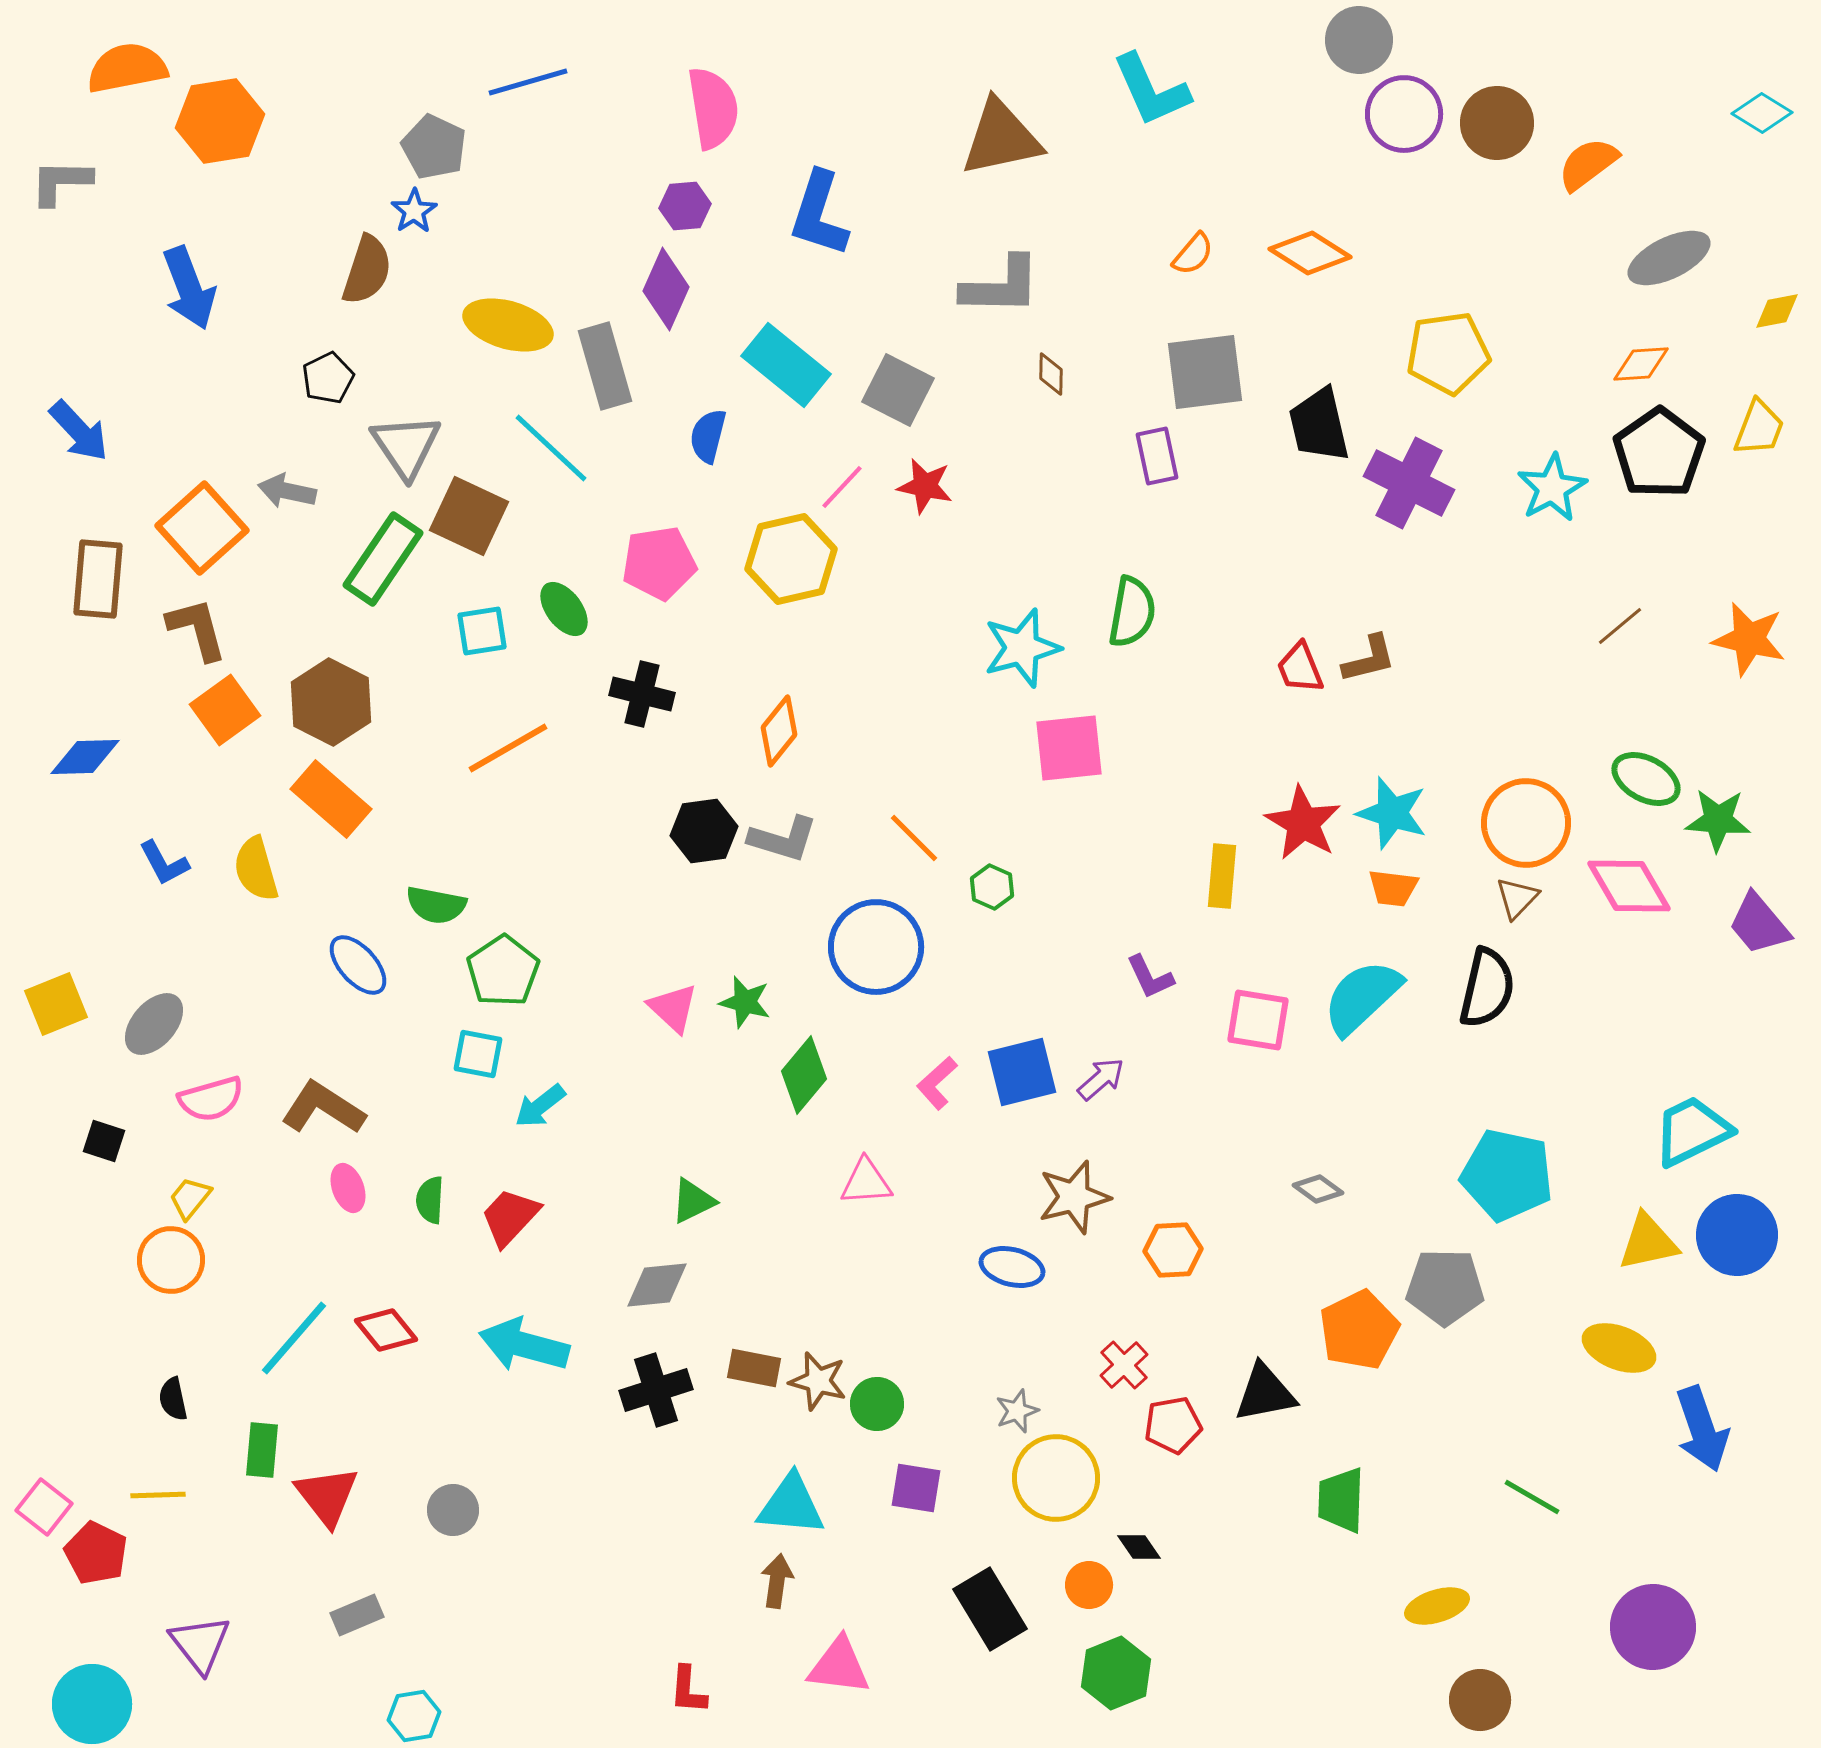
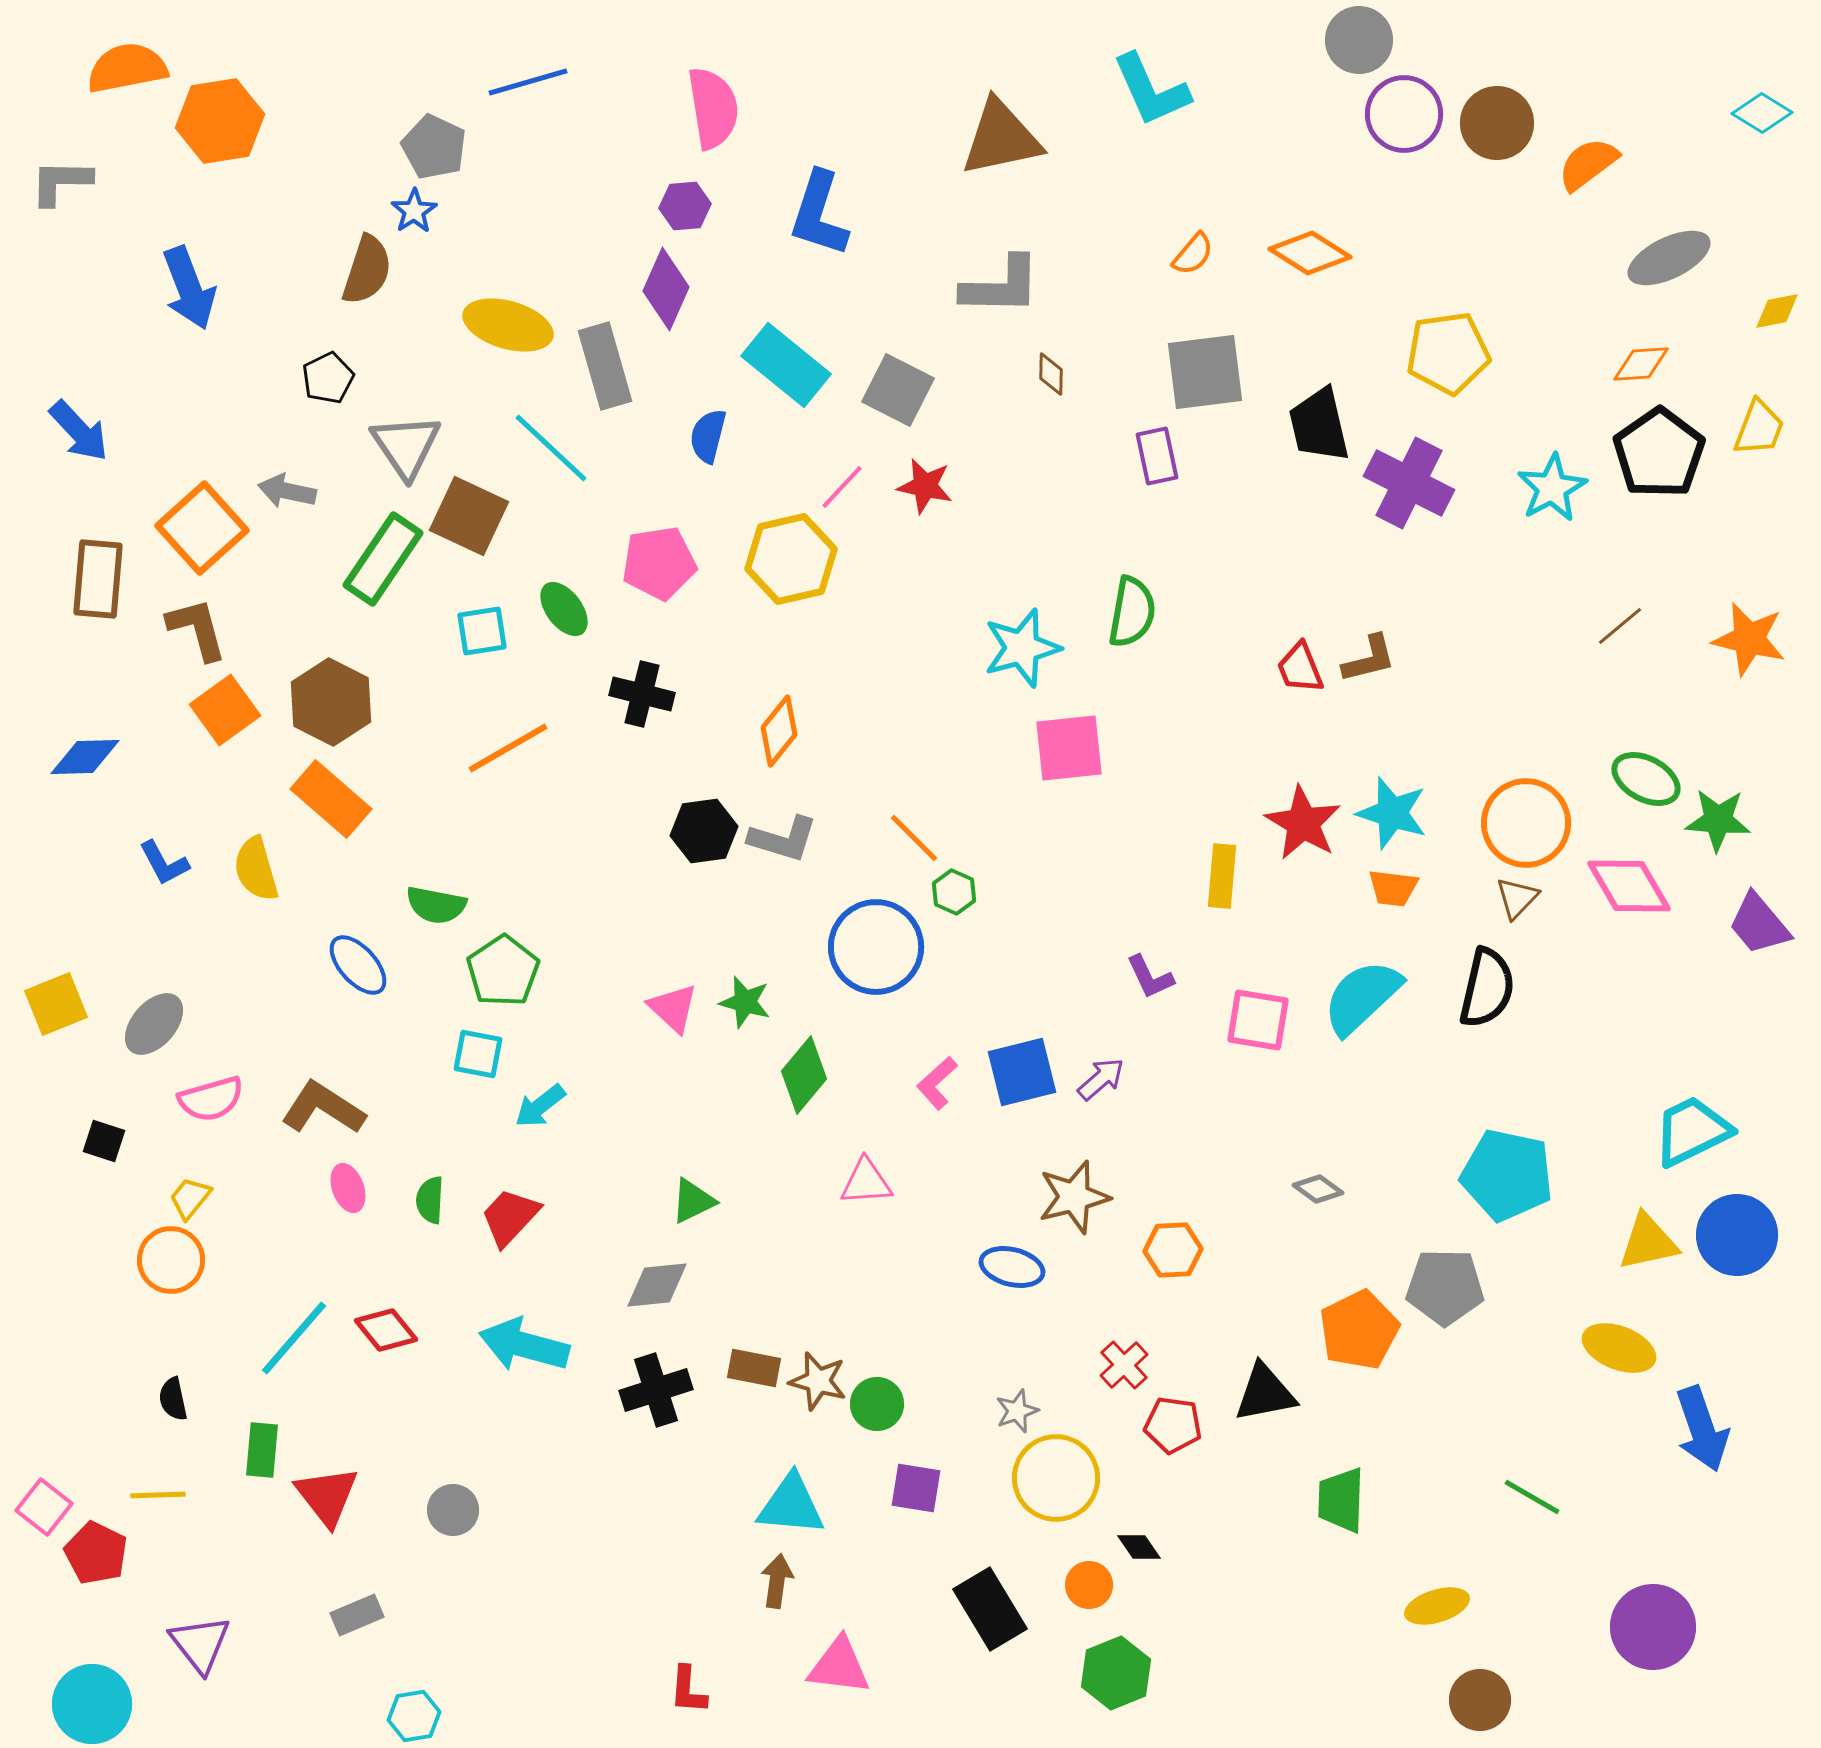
green hexagon at (992, 887): moved 38 px left, 5 px down
red pentagon at (1173, 1425): rotated 18 degrees clockwise
